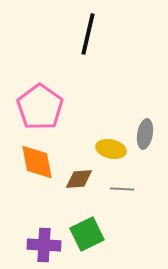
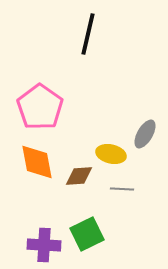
gray ellipse: rotated 20 degrees clockwise
yellow ellipse: moved 5 px down
brown diamond: moved 3 px up
